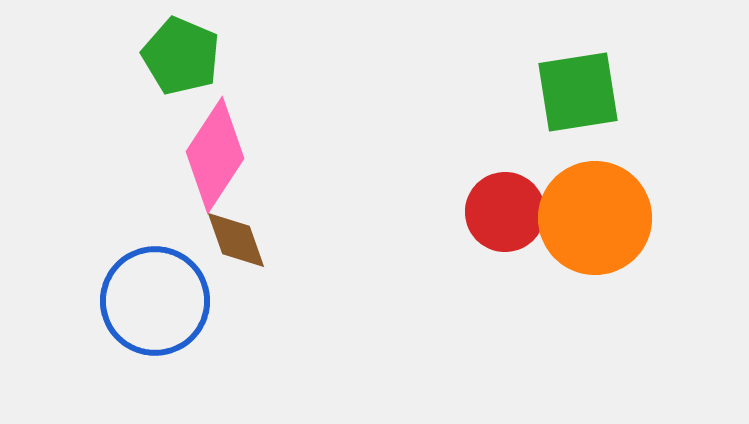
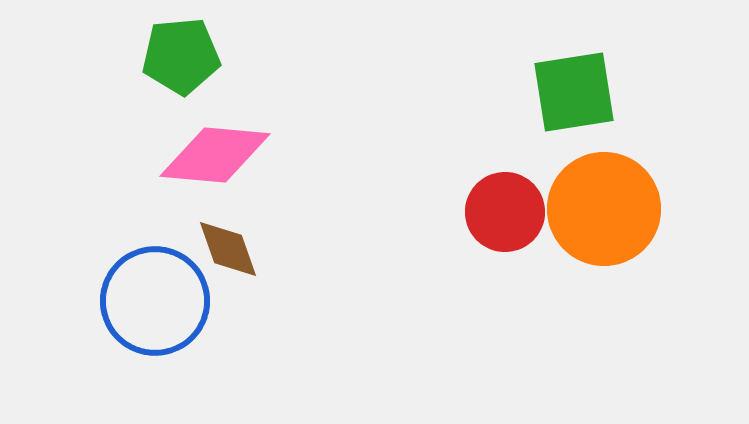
green pentagon: rotated 28 degrees counterclockwise
green square: moved 4 px left
pink diamond: rotated 62 degrees clockwise
orange circle: moved 9 px right, 9 px up
brown diamond: moved 8 px left, 9 px down
